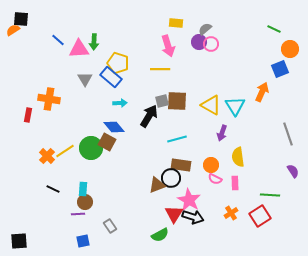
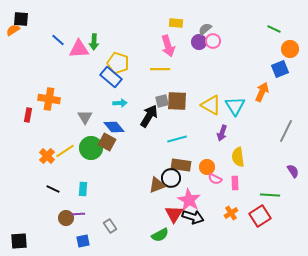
pink circle at (211, 44): moved 2 px right, 3 px up
gray triangle at (85, 79): moved 38 px down
gray line at (288, 134): moved 2 px left, 3 px up; rotated 45 degrees clockwise
orange circle at (211, 165): moved 4 px left, 2 px down
brown circle at (85, 202): moved 19 px left, 16 px down
